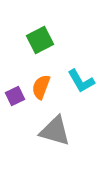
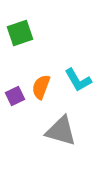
green square: moved 20 px left, 7 px up; rotated 8 degrees clockwise
cyan L-shape: moved 3 px left, 1 px up
gray triangle: moved 6 px right
